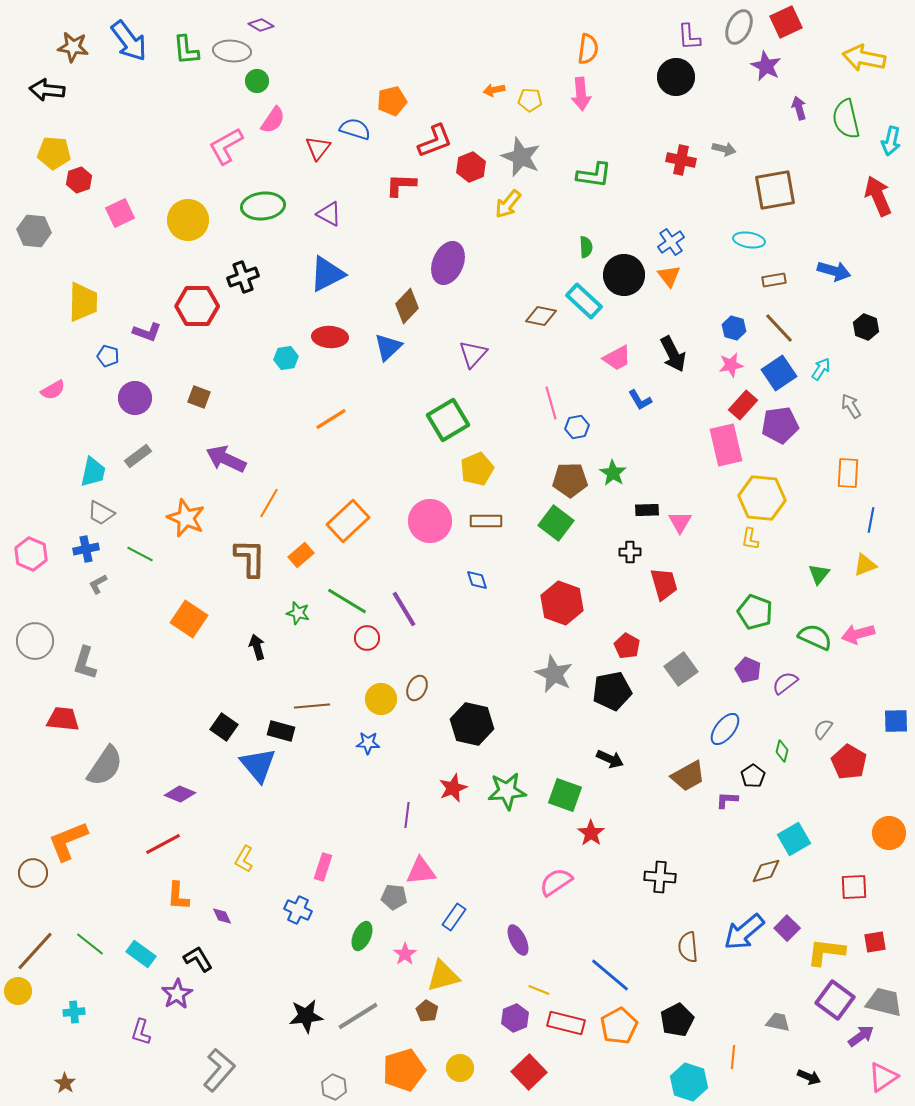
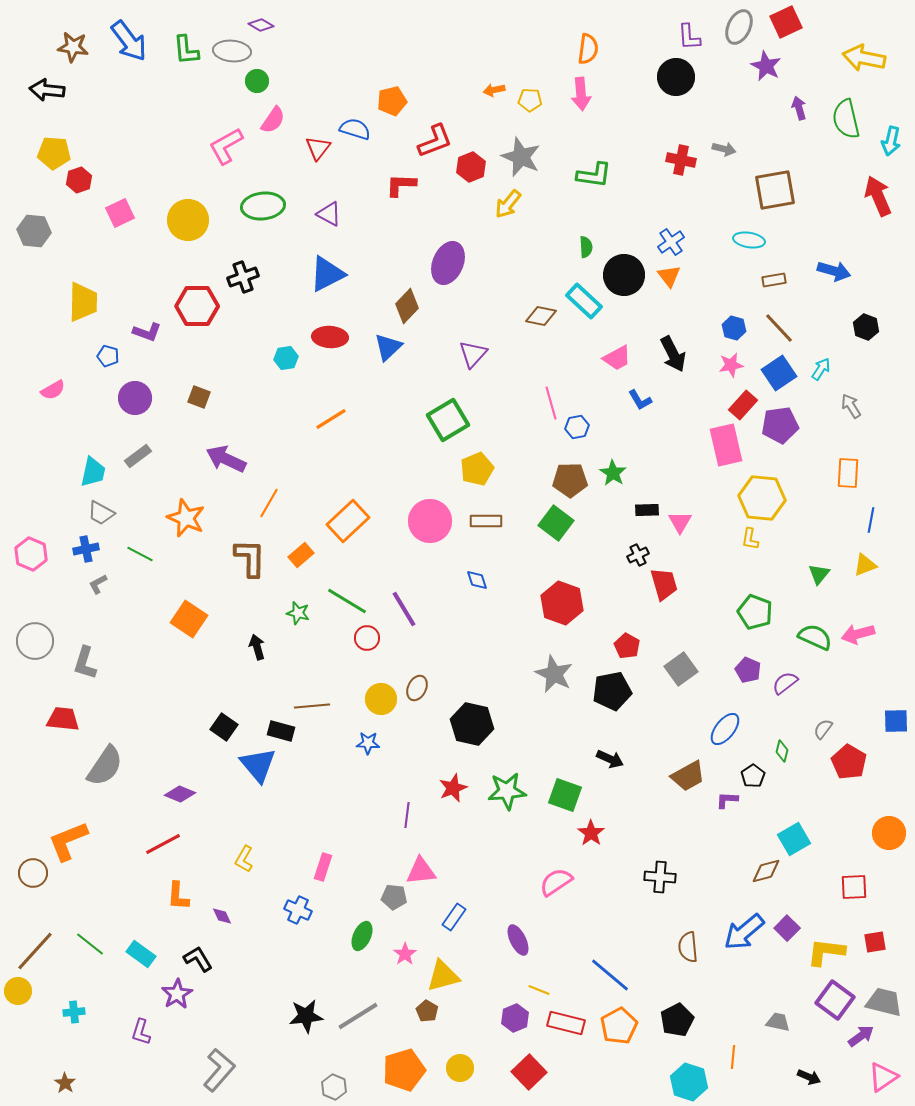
black cross at (630, 552): moved 8 px right, 3 px down; rotated 25 degrees counterclockwise
